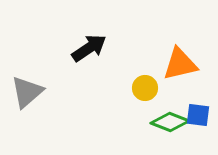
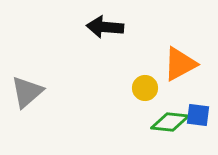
black arrow: moved 16 px right, 21 px up; rotated 141 degrees counterclockwise
orange triangle: rotated 15 degrees counterclockwise
green diamond: rotated 15 degrees counterclockwise
